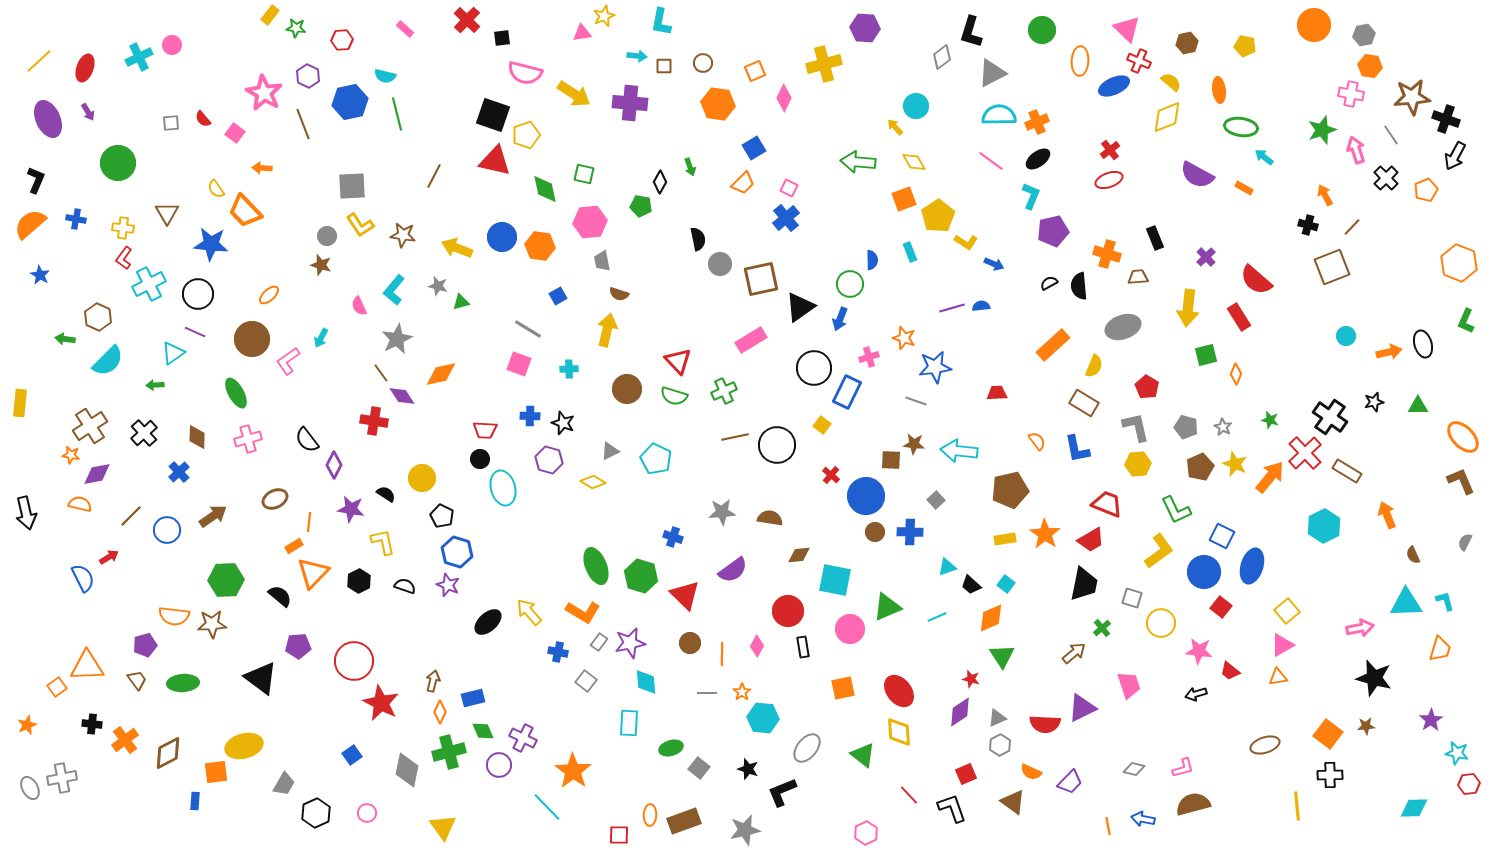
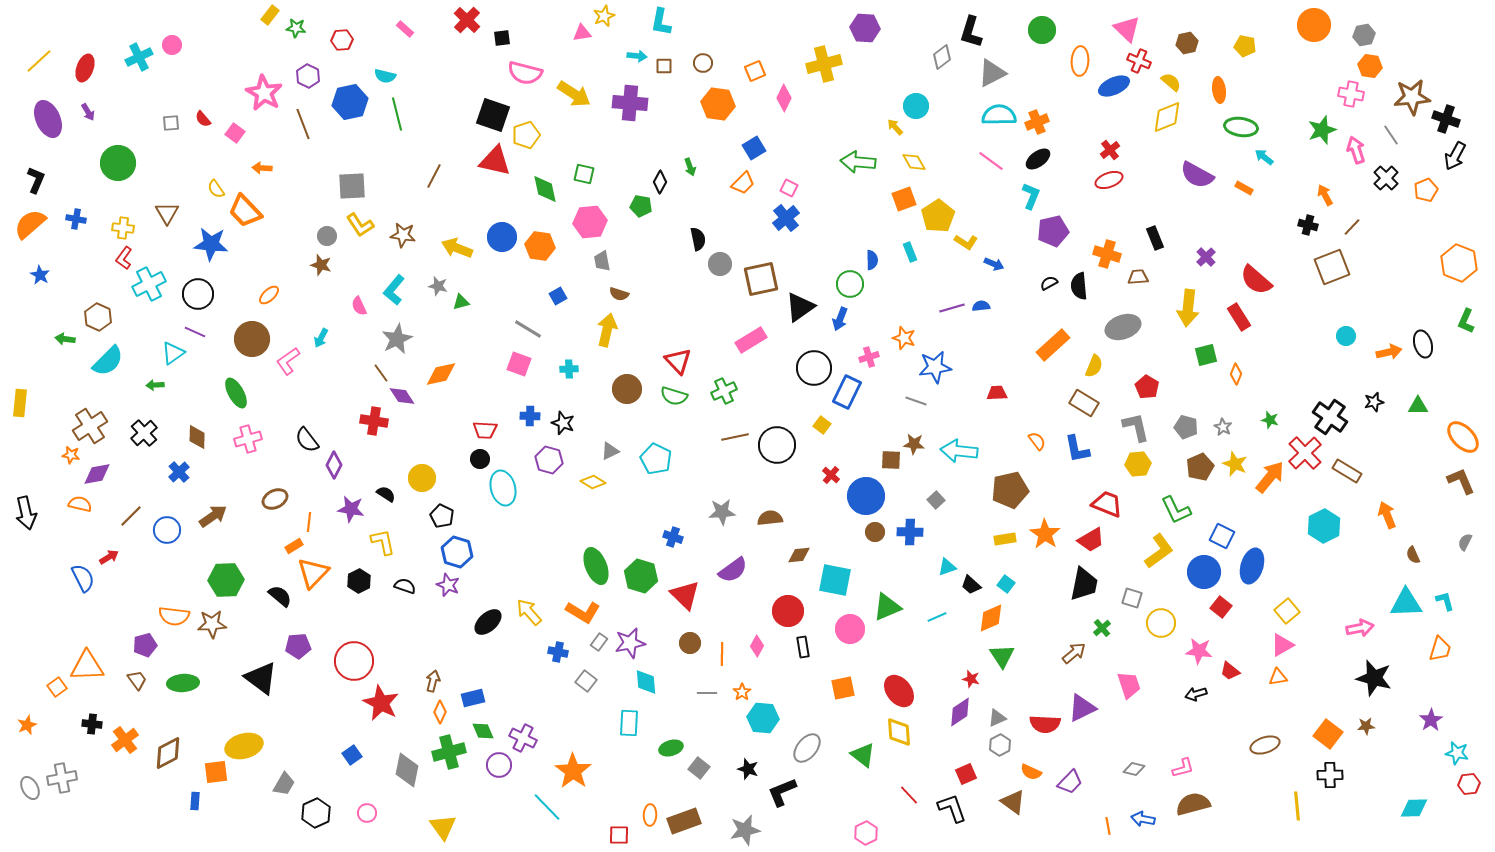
brown semicircle at (770, 518): rotated 15 degrees counterclockwise
